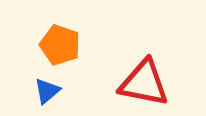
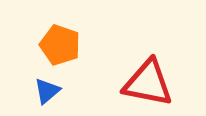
red triangle: moved 4 px right
